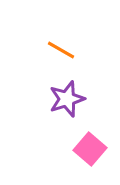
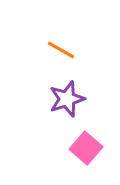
pink square: moved 4 px left, 1 px up
